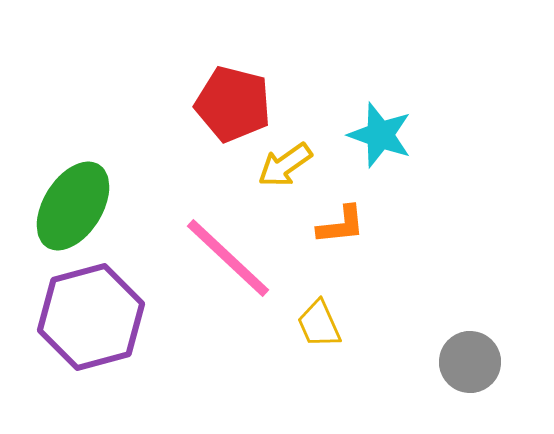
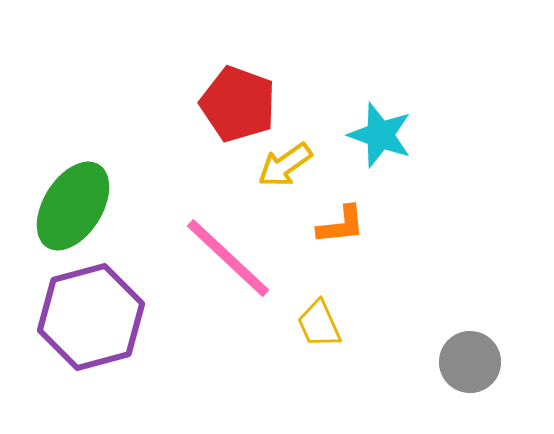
red pentagon: moved 5 px right; rotated 6 degrees clockwise
